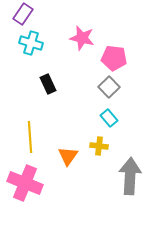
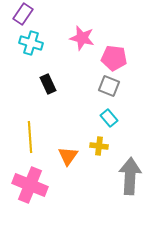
gray square: moved 1 px up; rotated 25 degrees counterclockwise
pink cross: moved 5 px right, 2 px down
